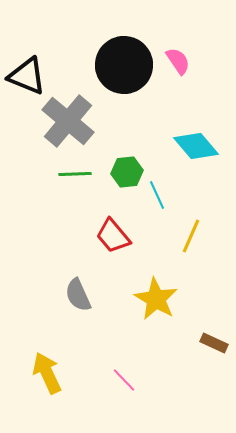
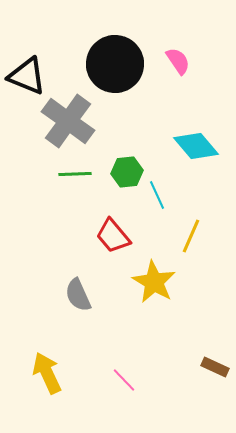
black circle: moved 9 px left, 1 px up
gray cross: rotated 4 degrees counterclockwise
yellow star: moved 2 px left, 17 px up
brown rectangle: moved 1 px right, 24 px down
